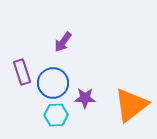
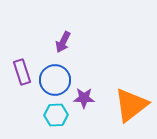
purple arrow: rotated 10 degrees counterclockwise
blue circle: moved 2 px right, 3 px up
purple star: moved 1 px left
